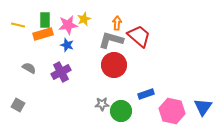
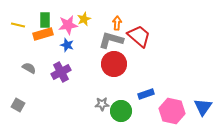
red circle: moved 1 px up
